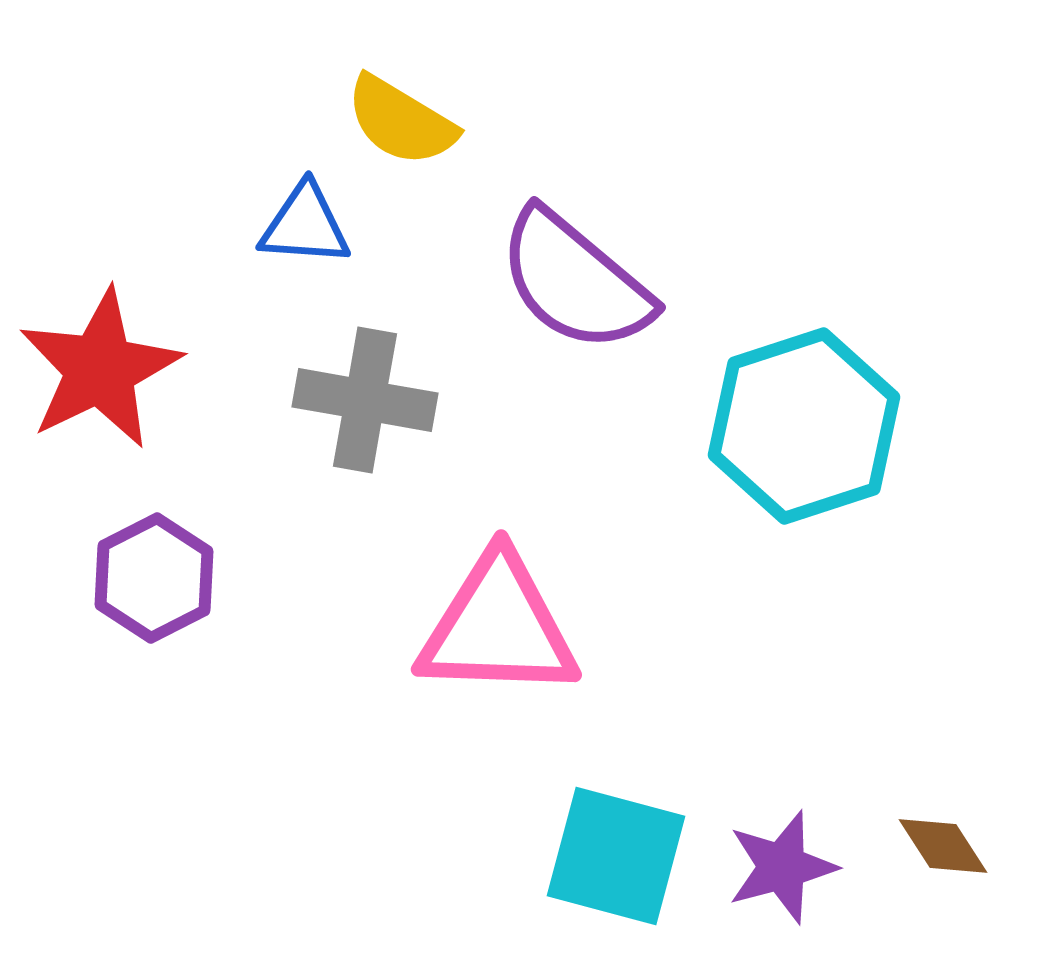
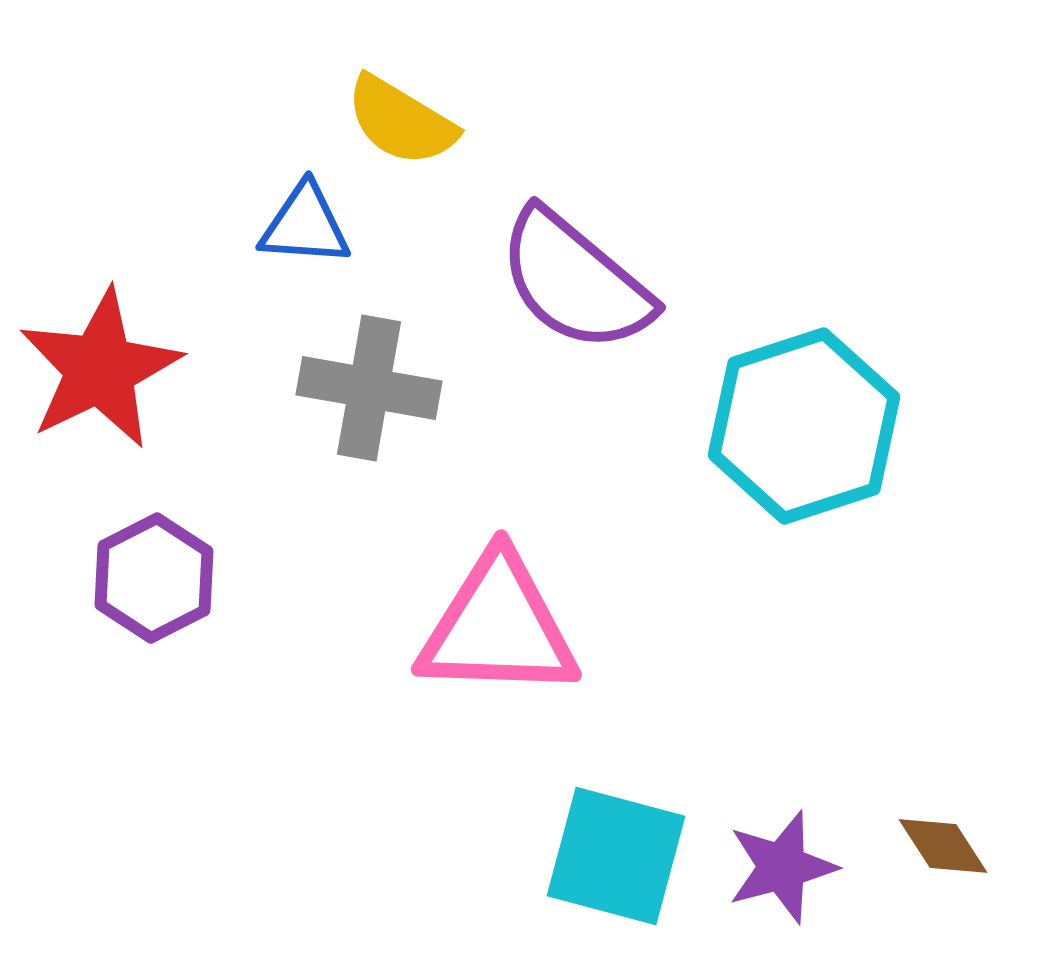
gray cross: moved 4 px right, 12 px up
